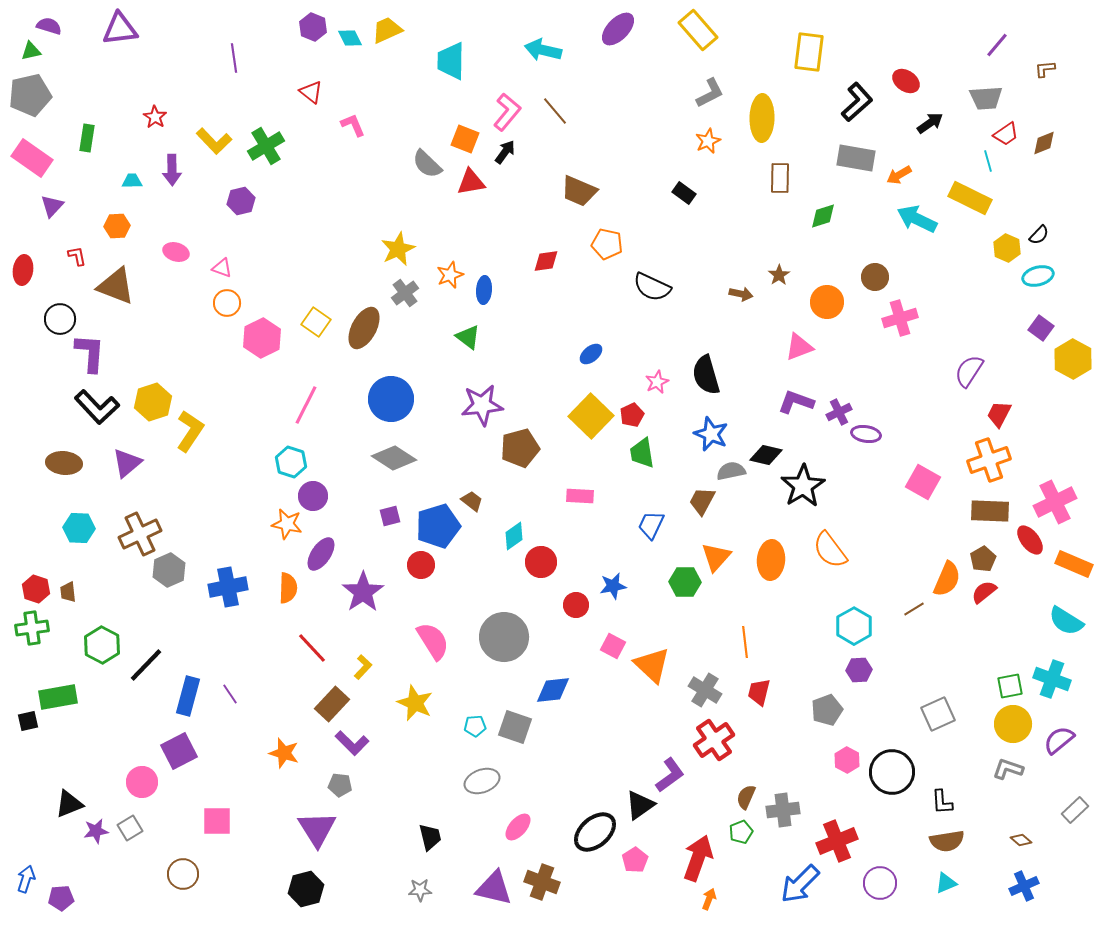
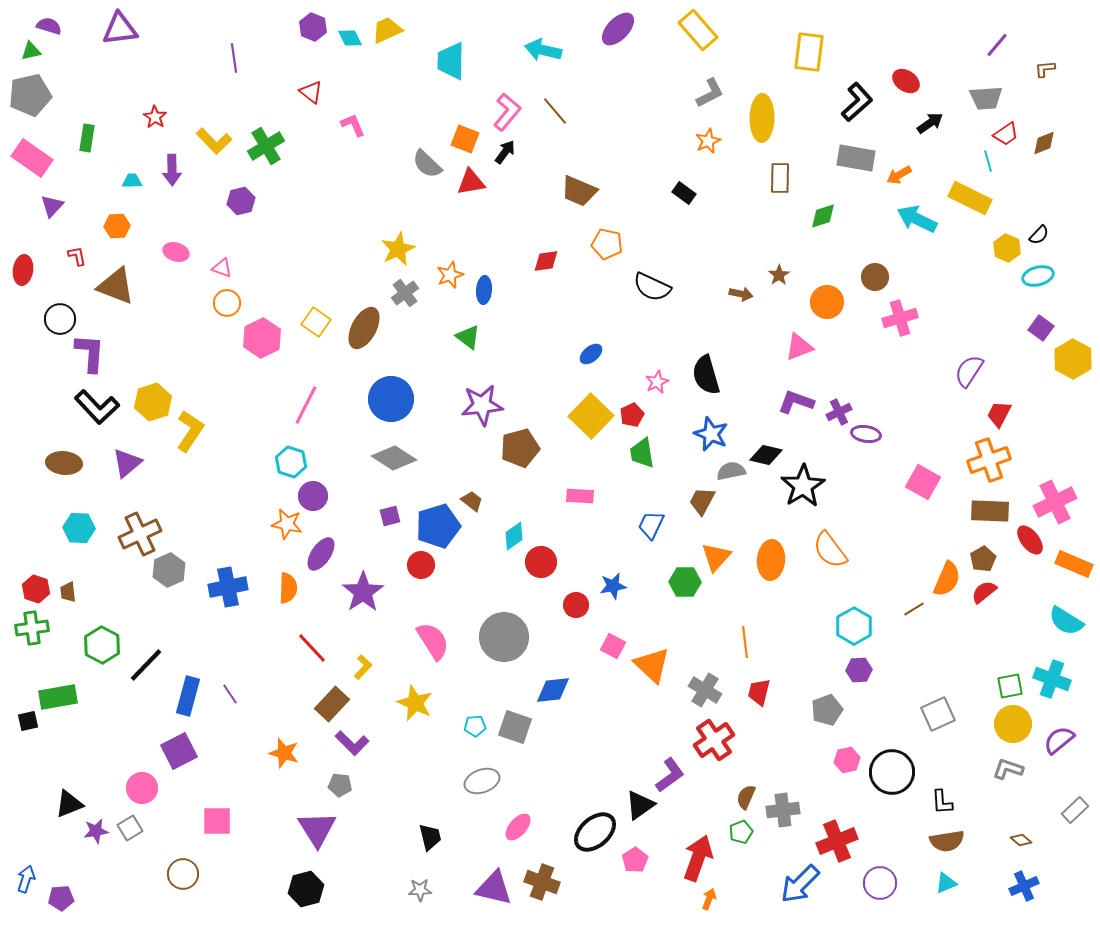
pink hexagon at (847, 760): rotated 20 degrees clockwise
pink circle at (142, 782): moved 6 px down
